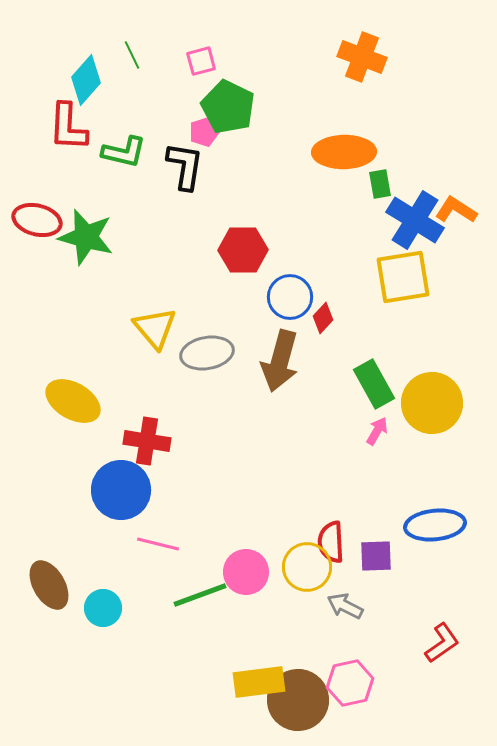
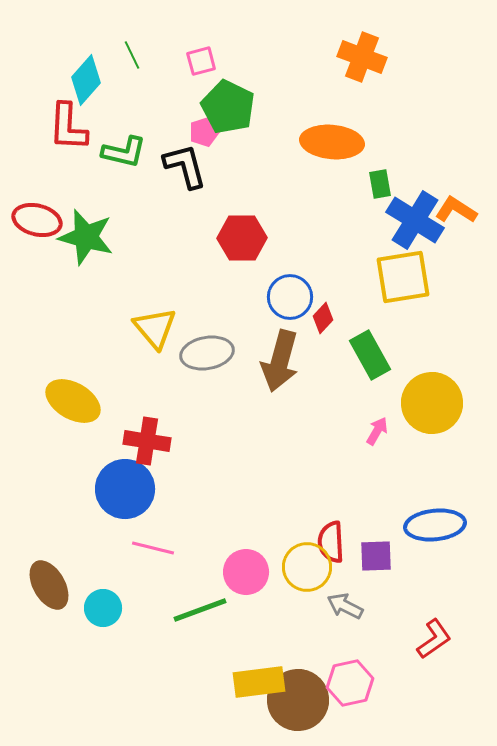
orange ellipse at (344, 152): moved 12 px left, 10 px up; rotated 6 degrees clockwise
black L-shape at (185, 166): rotated 24 degrees counterclockwise
red hexagon at (243, 250): moved 1 px left, 12 px up
green rectangle at (374, 384): moved 4 px left, 29 px up
blue circle at (121, 490): moved 4 px right, 1 px up
pink line at (158, 544): moved 5 px left, 4 px down
green line at (200, 595): moved 15 px down
red L-shape at (442, 643): moved 8 px left, 4 px up
